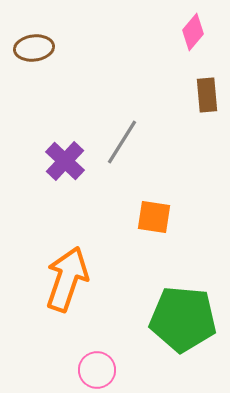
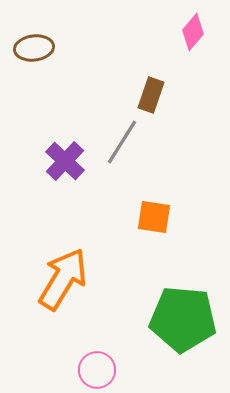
brown rectangle: moved 56 px left; rotated 24 degrees clockwise
orange arrow: moved 4 px left; rotated 12 degrees clockwise
